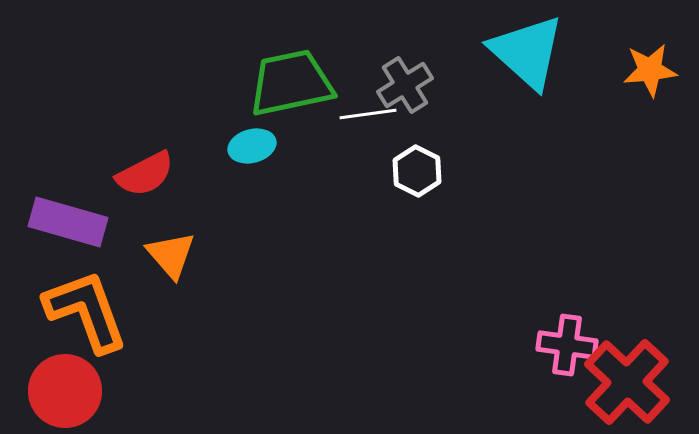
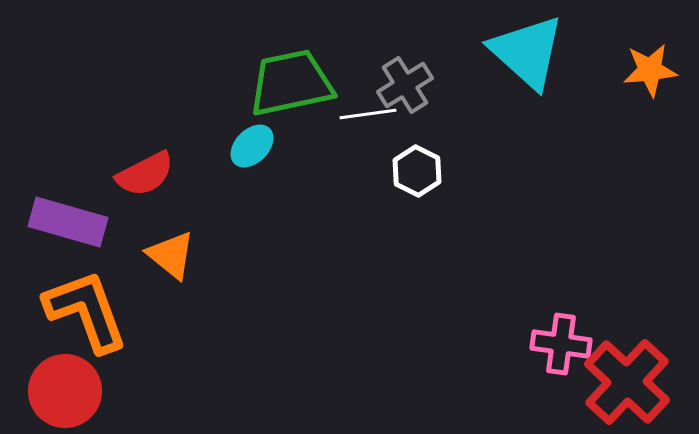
cyan ellipse: rotated 30 degrees counterclockwise
orange triangle: rotated 10 degrees counterclockwise
pink cross: moved 6 px left, 1 px up
